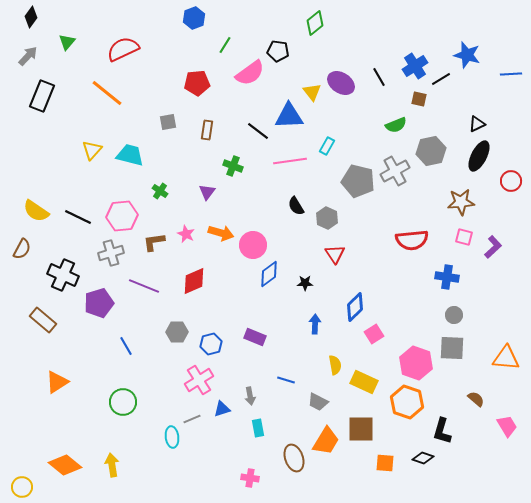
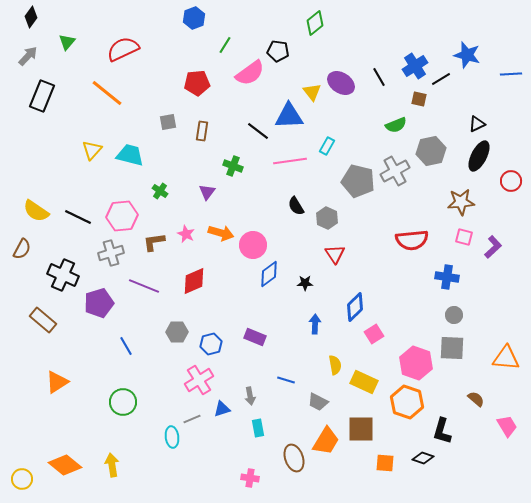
brown rectangle at (207, 130): moved 5 px left, 1 px down
yellow circle at (22, 487): moved 8 px up
